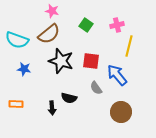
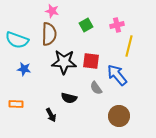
green square: rotated 24 degrees clockwise
brown semicircle: rotated 50 degrees counterclockwise
black star: moved 3 px right, 1 px down; rotated 15 degrees counterclockwise
black arrow: moved 1 px left, 7 px down; rotated 24 degrees counterclockwise
brown circle: moved 2 px left, 4 px down
